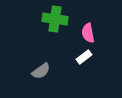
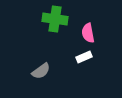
white rectangle: rotated 14 degrees clockwise
